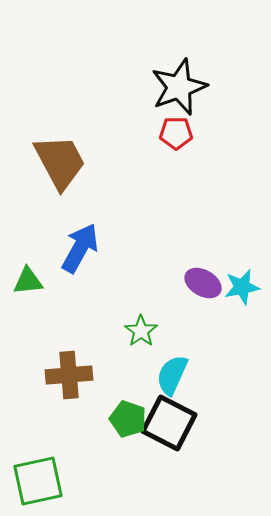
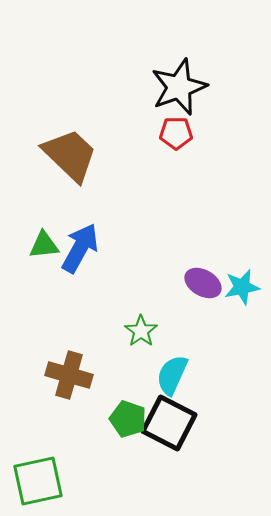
brown trapezoid: moved 10 px right, 7 px up; rotated 18 degrees counterclockwise
green triangle: moved 16 px right, 36 px up
brown cross: rotated 21 degrees clockwise
